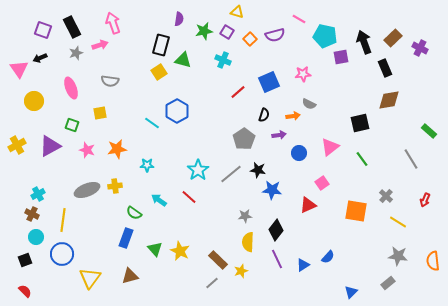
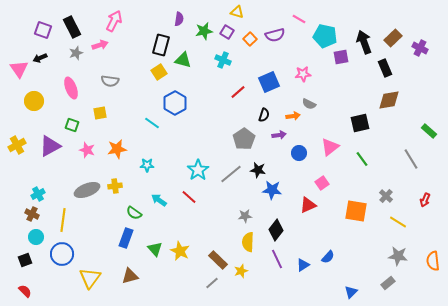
pink arrow at (113, 23): moved 1 px right, 2 px up; rotated 45 degrees clockwise
blue hexagon at (177, 111): moved 2 px left, 8 px up
